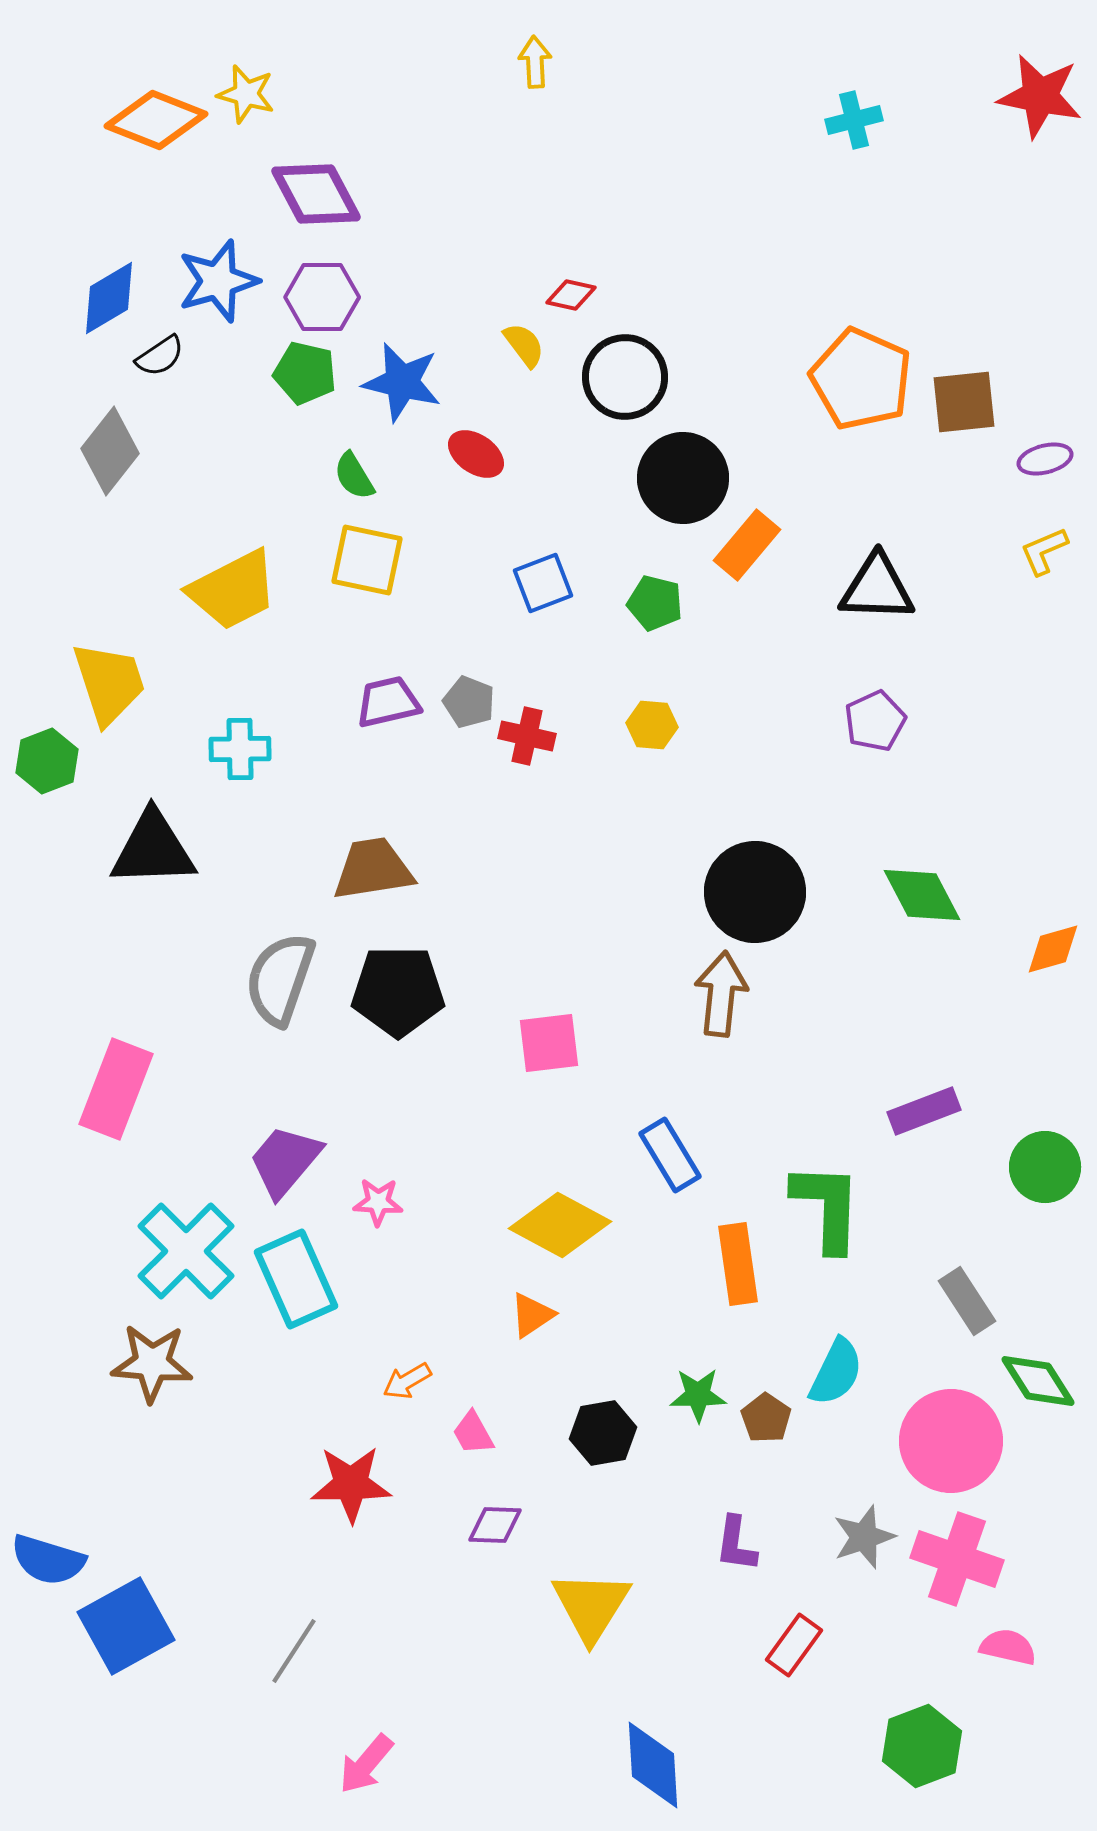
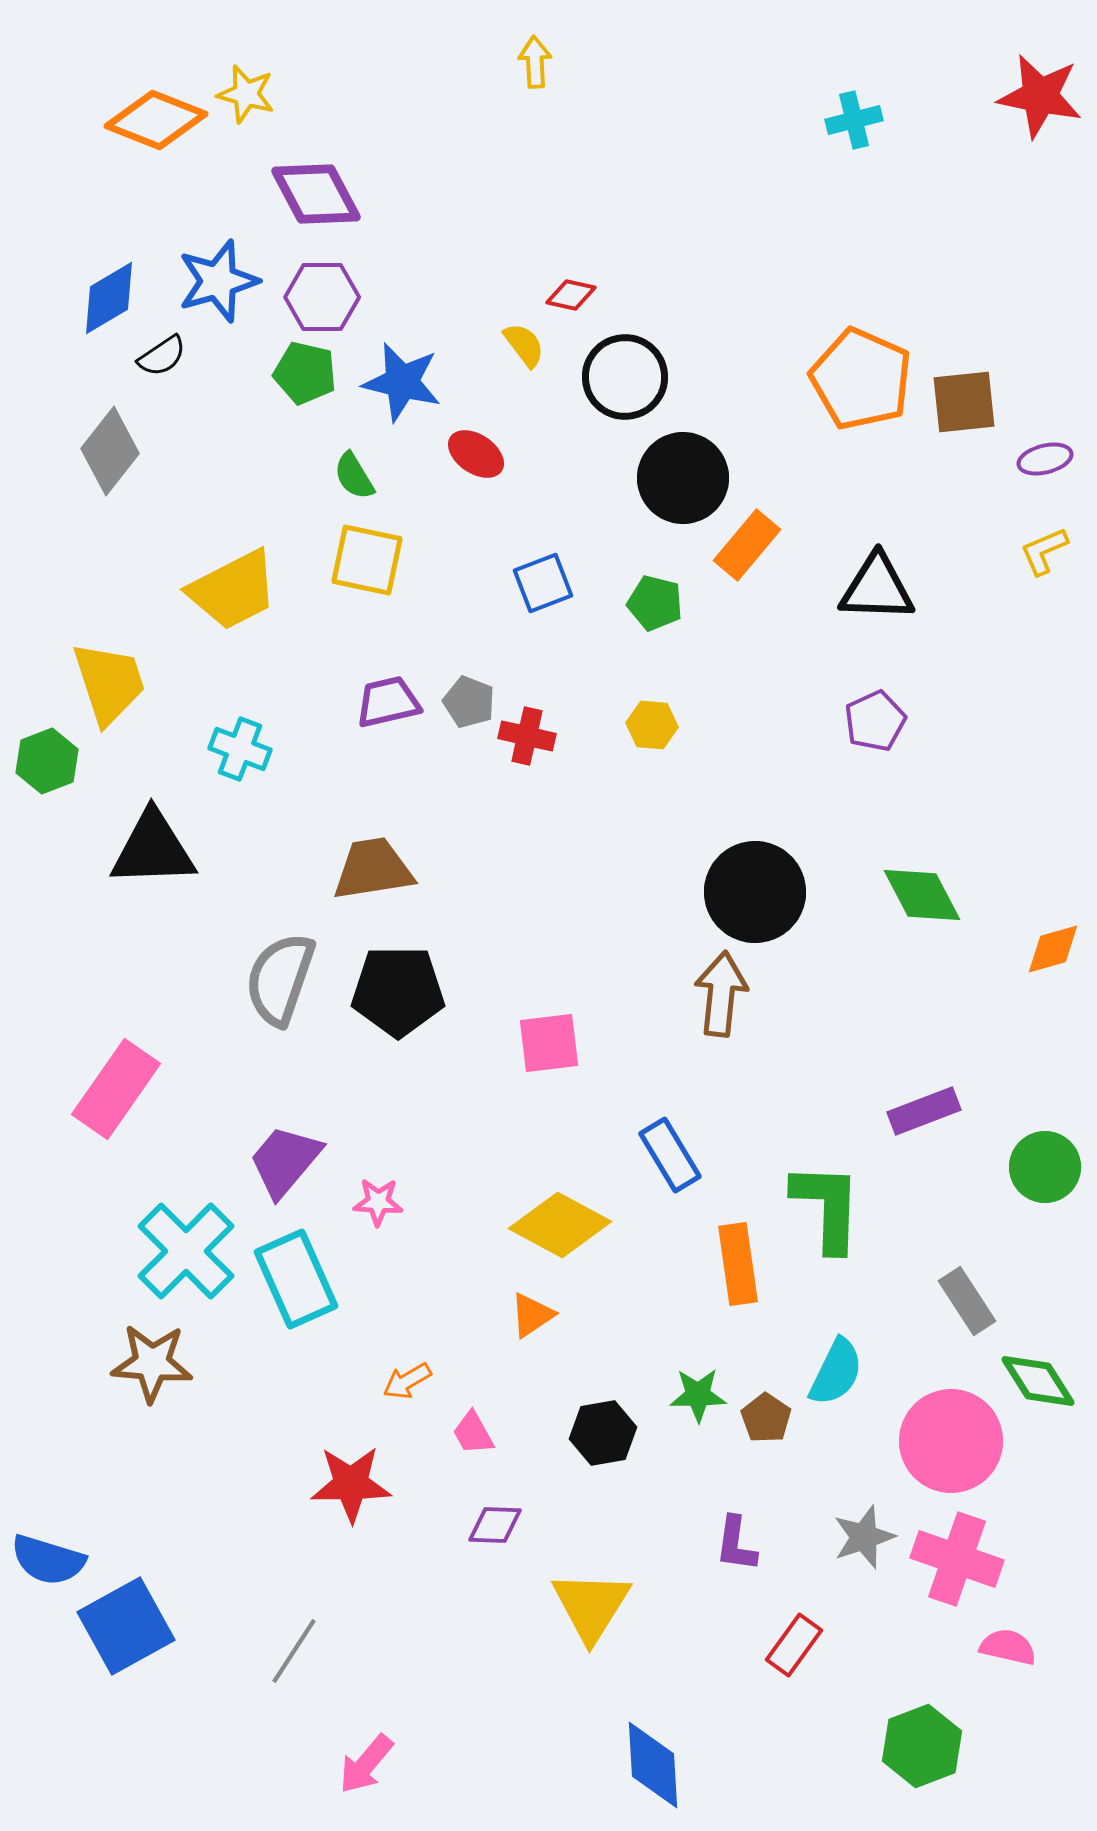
black semicircle at (160, 356): moved 2 px right
cyan cross at (240, 749): rotated 22 degrees clockwise
pink rectangle at (116, 1089): rotated 14 degrees clockwise
